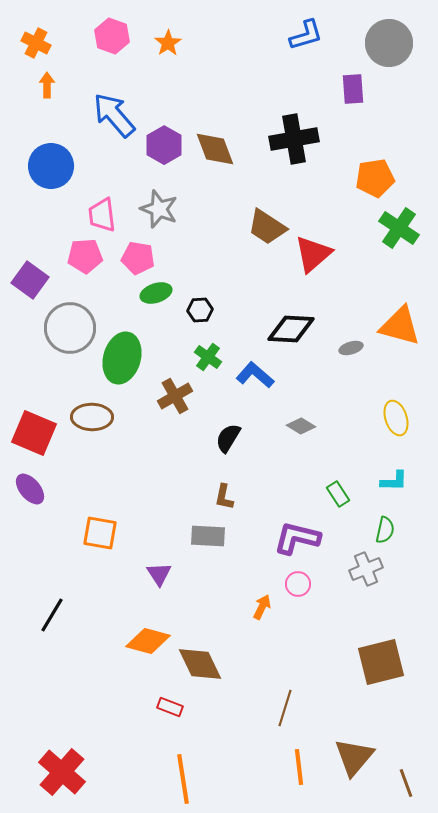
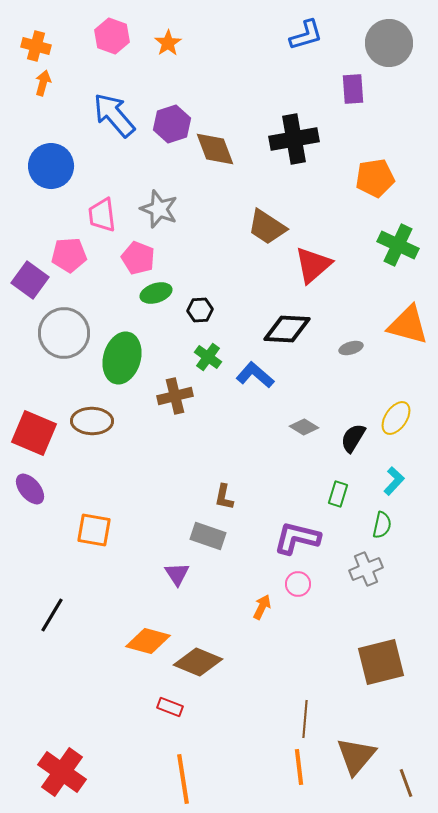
orange cross at (36, 43): moved 3 px down; rotated 12 degrees counterclockwise
orange arrow at (47, 85): moved 4 px left, 2 px up; rotated 15 degrees clockwise
purple hexagon at (164, 145): moved 8 px right, 21 px up; rotated 12 degrees clockwise
green cross at (399, 228): moved 1 px left, 17 px down; rotated 9 degrees counterclockwise
red triangle at (313, 254): moved 11 px down
pink pentagon at (85, 256): moved 16 px left, 1 px up
pink pentagon at (138, 258): rotated 12 degrees clockwise
orange triangle at (400, 326): moved 8 px right, 1 px up
gray circle at (70, 328): moved 6 px left, 5 px down
black diamond at (291, 329): moved 4 px left
brown cross at (175, 396): rotated 16 degrees clockwise
brown ellipse at (92, 417): moved 4 px down
yellow ellipse at (396, 418): rotated 52 degrees clockwise
gray diamond at (301, 426): moved 3 px right, 1 px down
black semicircle at (228, 438): moved 125 px right
cyan L-shape at (394, 481): rotated 48 degrees counterclockwise
green rectangle at (338, 494): rotated 50 degrees clockwise
green semicircle at (385, 530): moved 3 px left, 5 px up
orange square at (100, 533): moved 6 px left, 3 px up
gray rectangle at (208, 536): rotated 16 degrees clockwise
purple triangle at (159, 574): moved 18 px right
brown diamond at (200, 664): moved 2 px left, 2 px up; rotated 42 degrees counterclockwise
brown line at (285, 708): moved 20 px right, 11 px down; rotated 12 degrees counterclockwise
brown triangle at (354, 757): moved 2 px right, 1 px up
red cross at (62, 772): rotated 6 degrees counterclockwise
